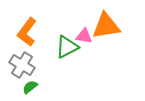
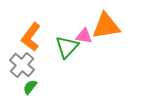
orange L-shape: moved 4 px right, 5 px down
green triangle: rotated 20 degrees counterclockwise
gray cross: rotated 10 degrees clockwise
green semicircle: rotated 14 degrees counterclockwise
